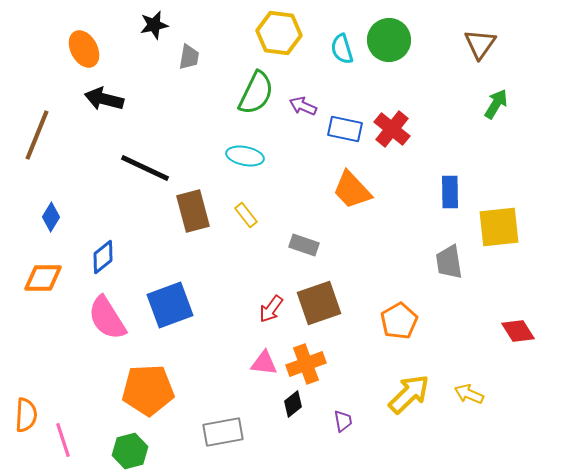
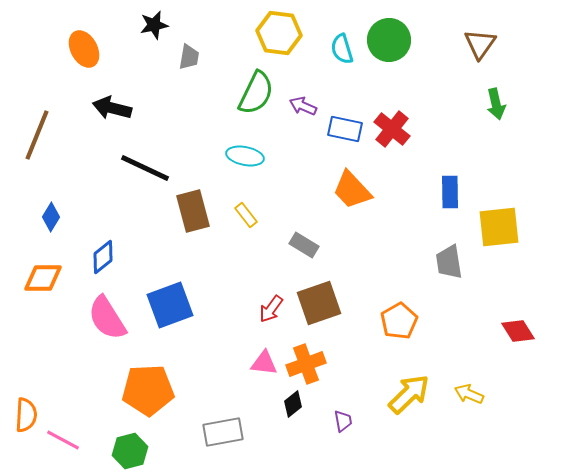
black arrow at (104, 99): moved 8 px right, 9 px down
green arrow at (496, 104): rotated 136 degrees clockwise
gray rectangle at (304, 245): rotated 12 degrees clockwise
pink line at (63, 440): rotated 44 degrees counterclockwise
